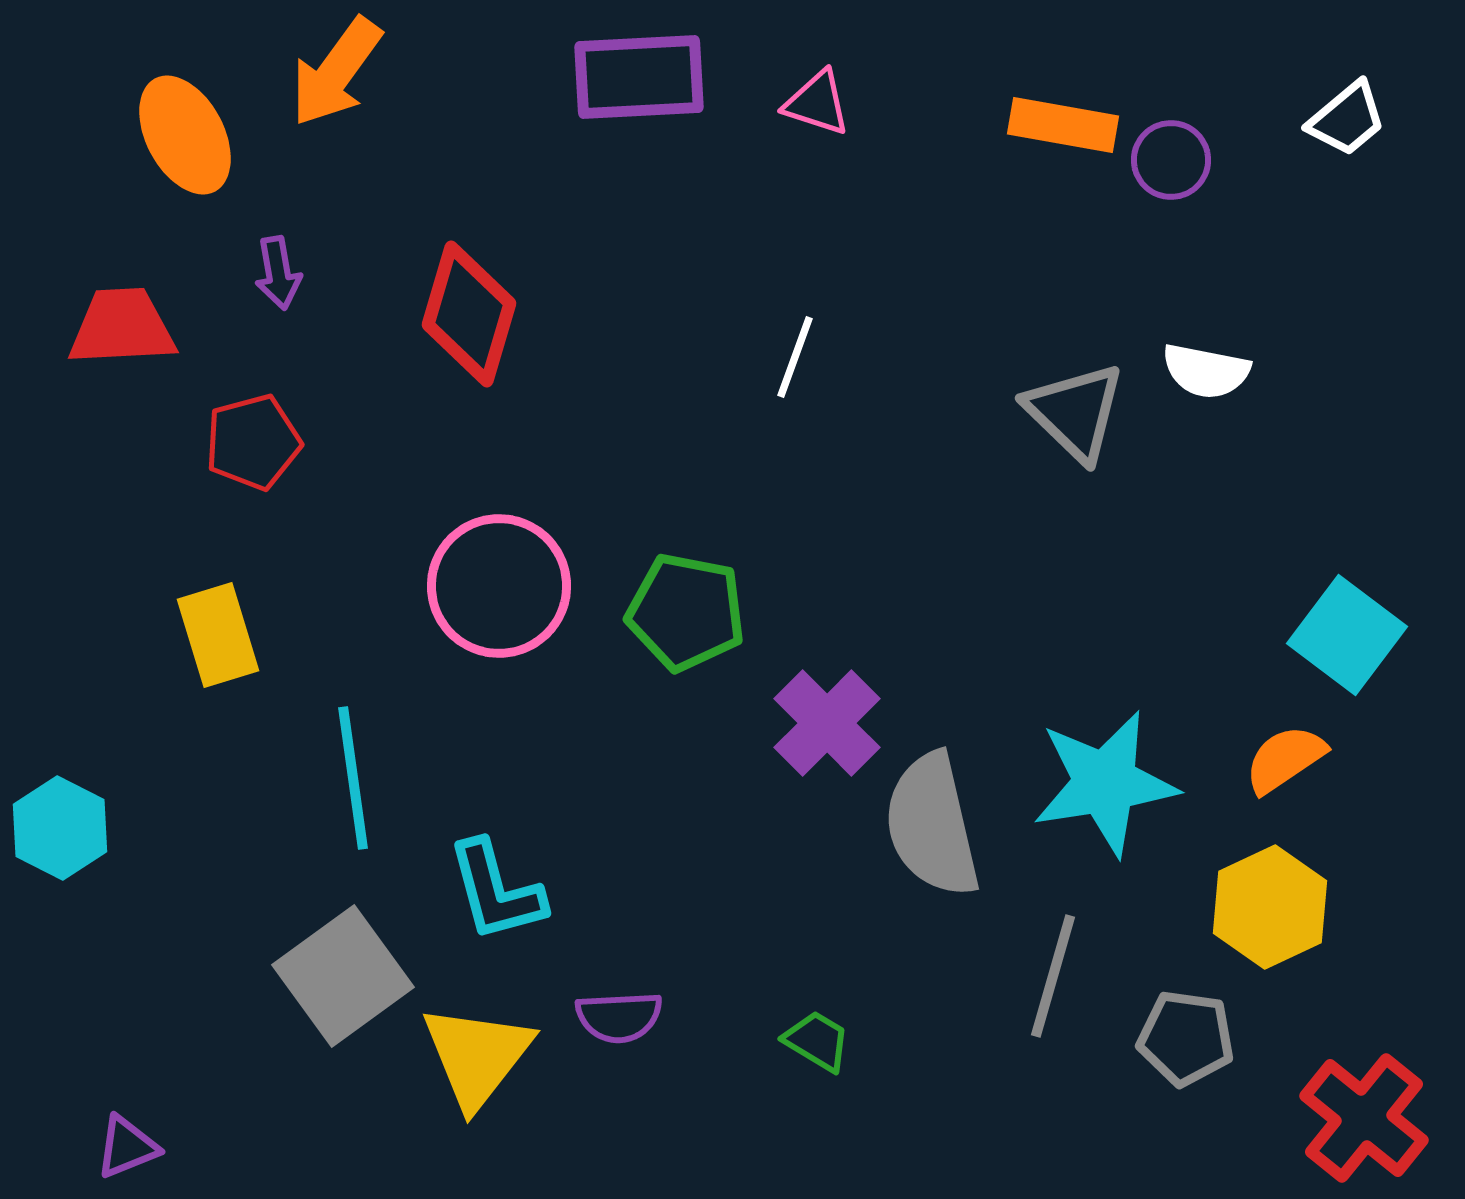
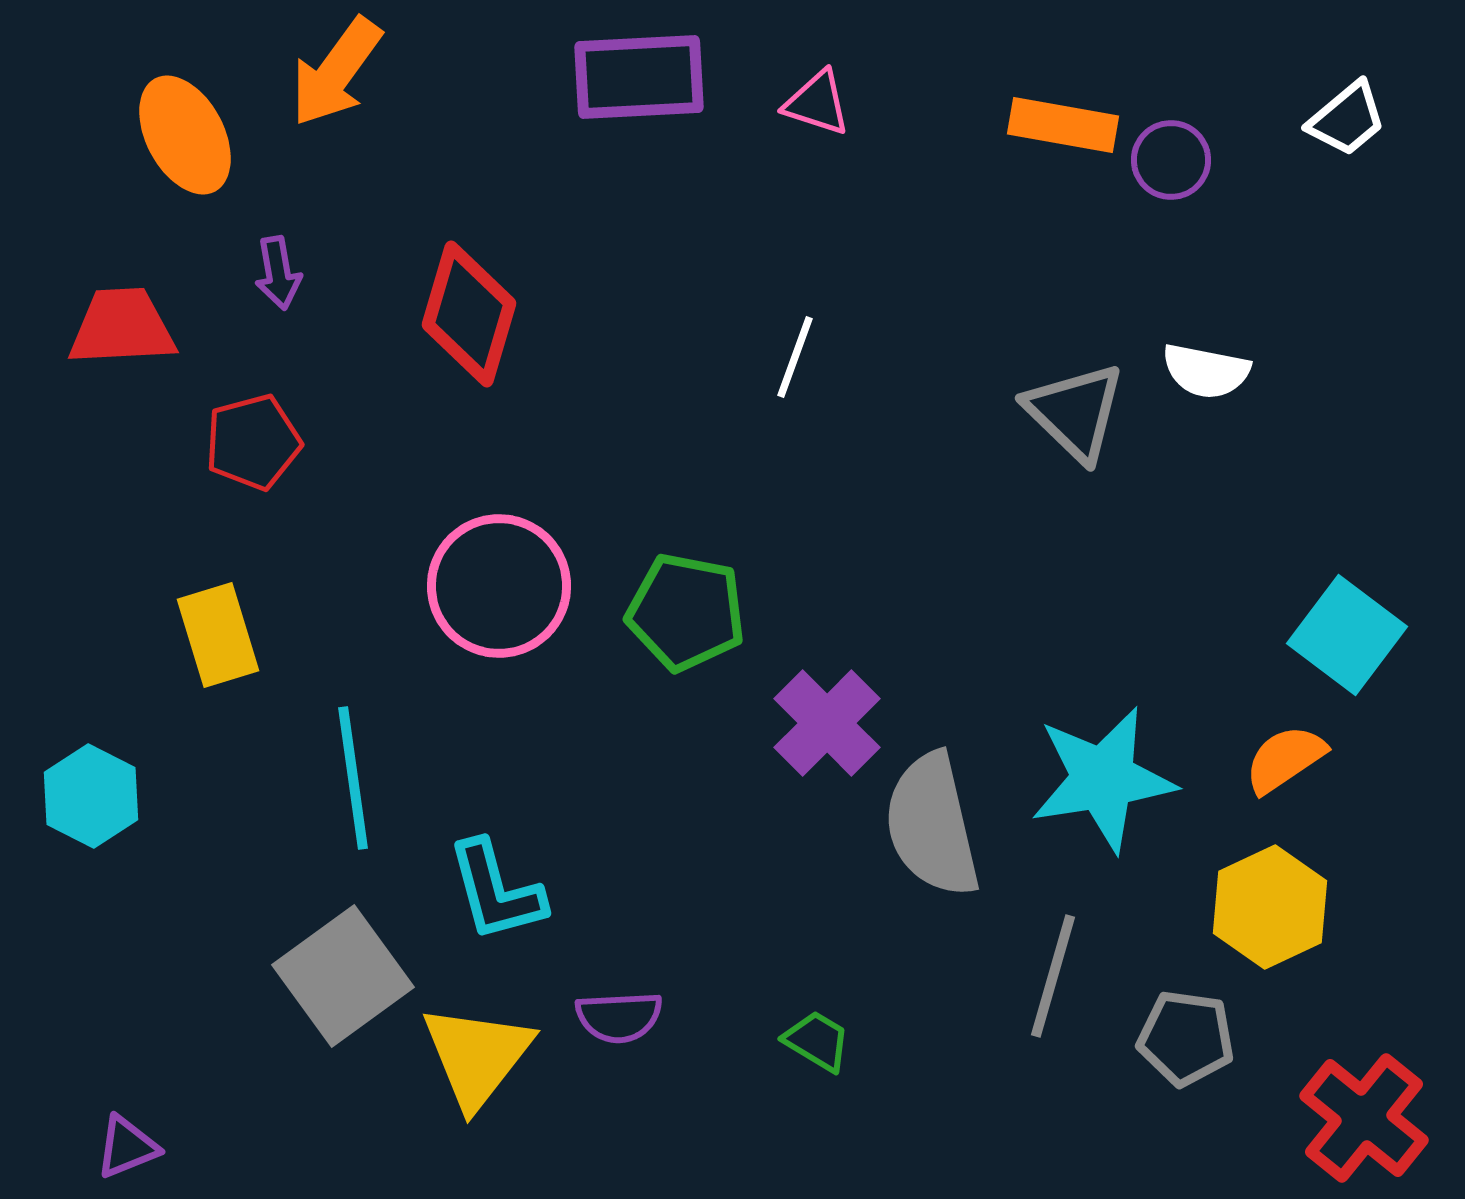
cyan star: moved 2 px left, 4 px up
cyan hexagon: moved 31 px right, 32 px up
